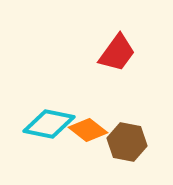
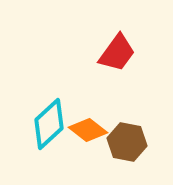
cyan diamond: rotated 54 degrees counterclockwise
